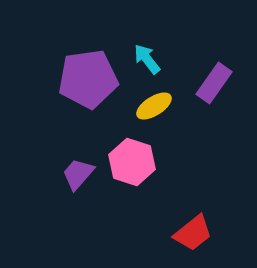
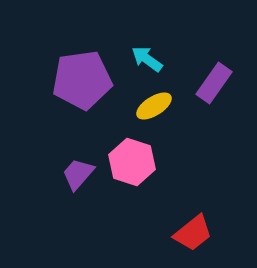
cyan arrow: rotated 16 degrees counterclockwise
purple pentagon: moved 6 px left, 1 px down
